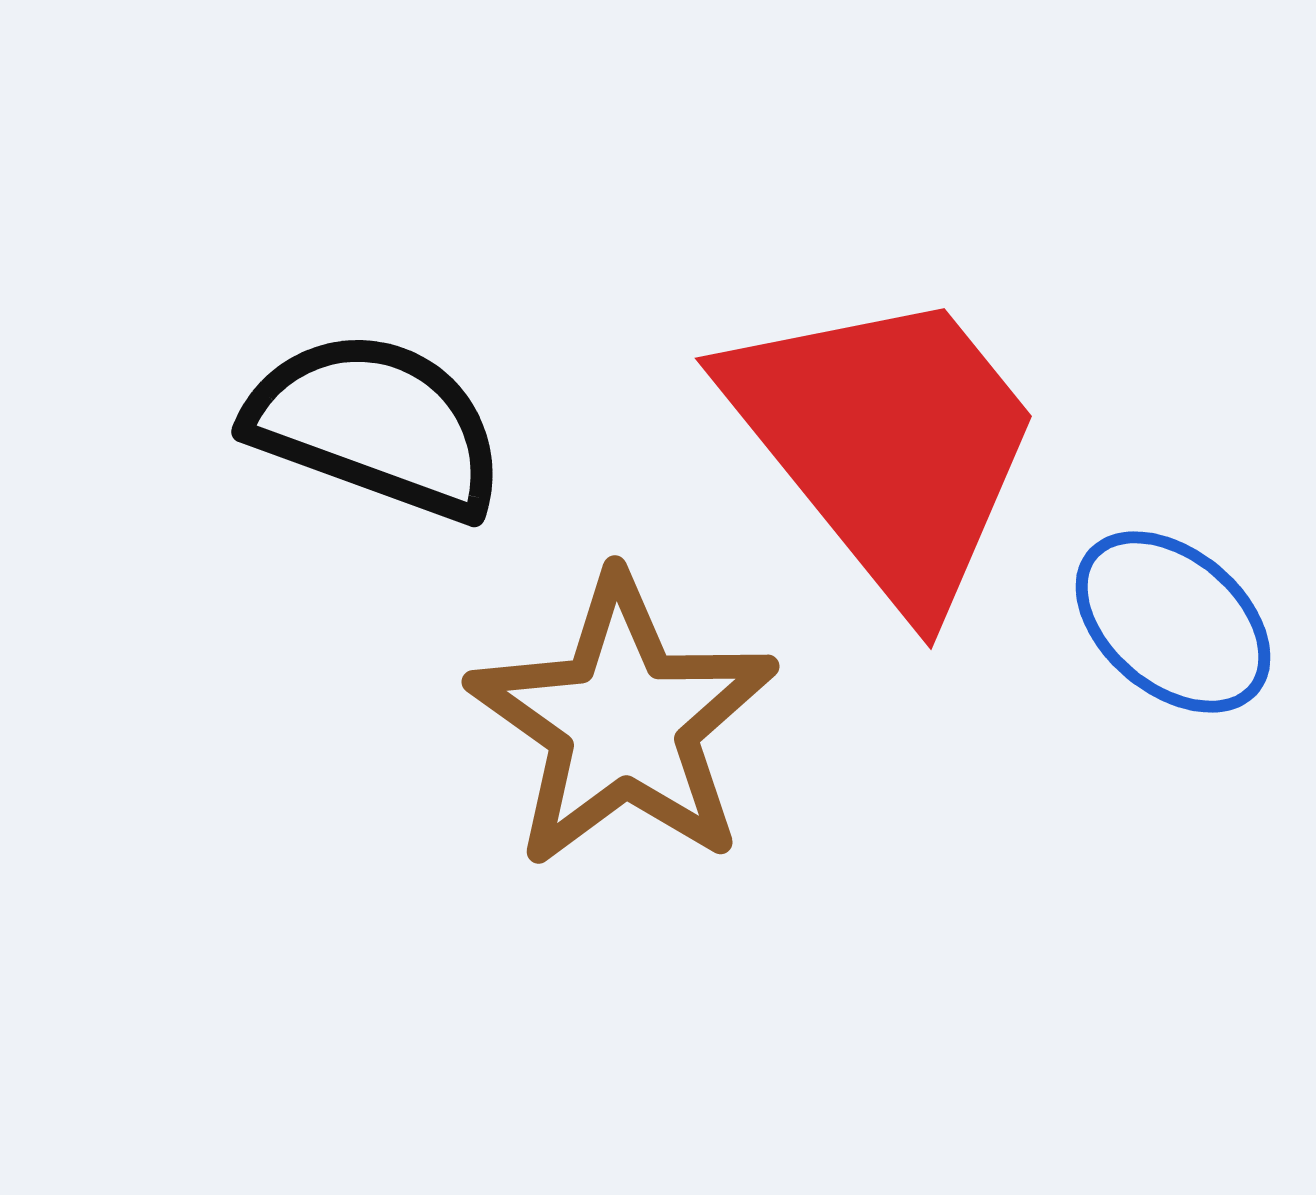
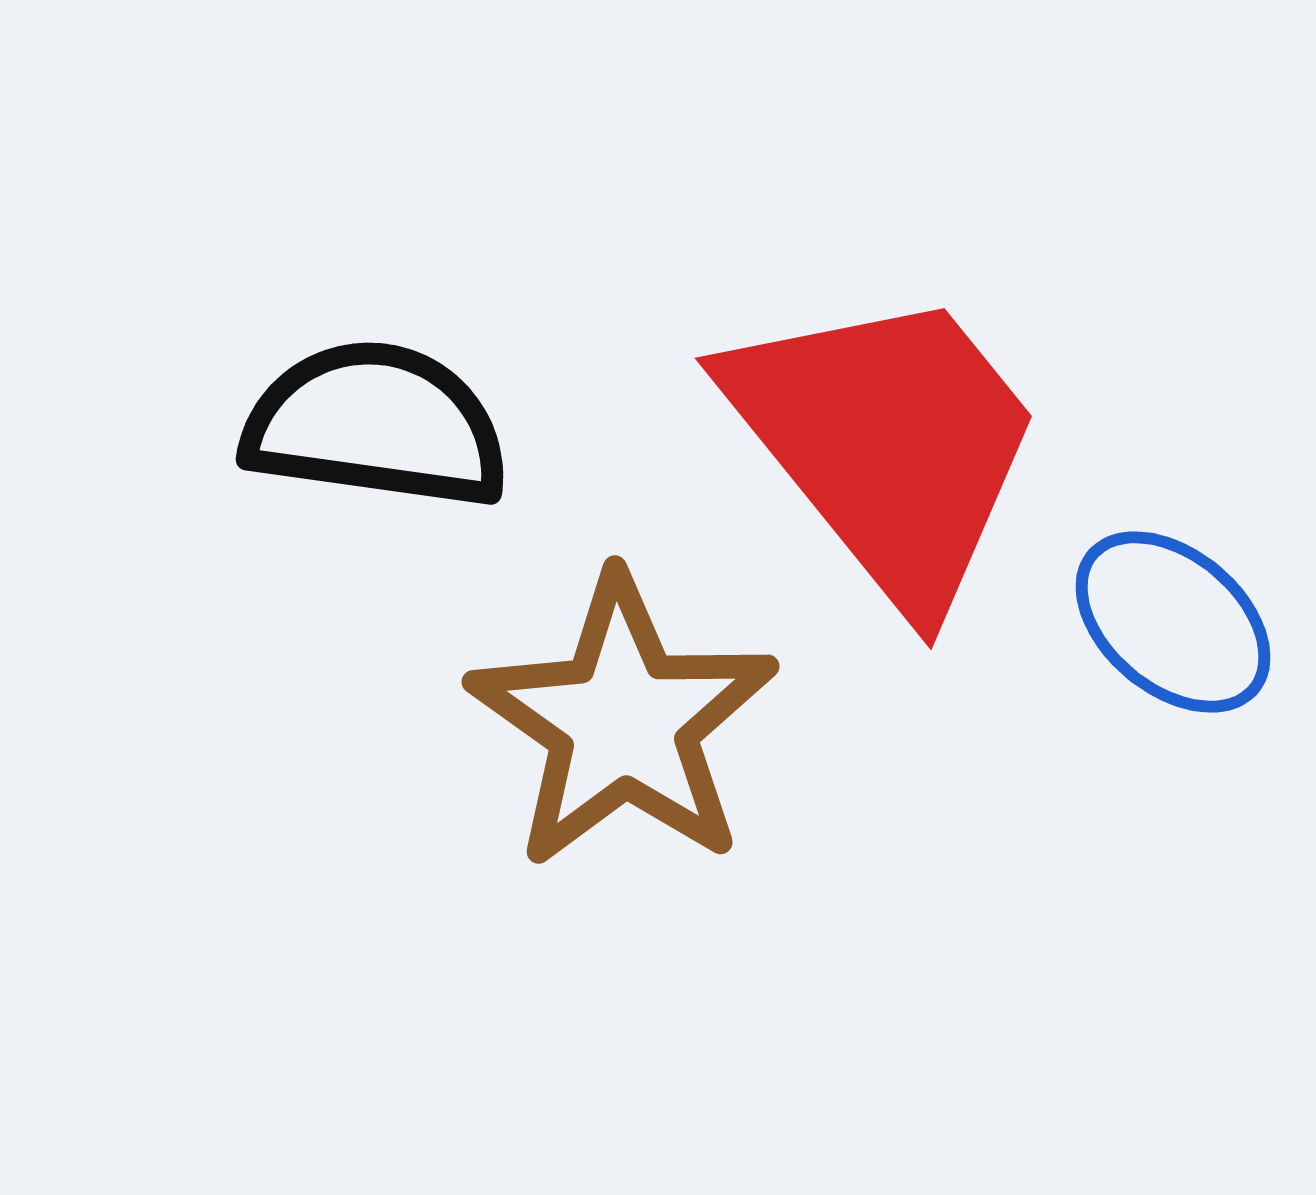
black semicircle: rotated 12 degrees counterclockwise
